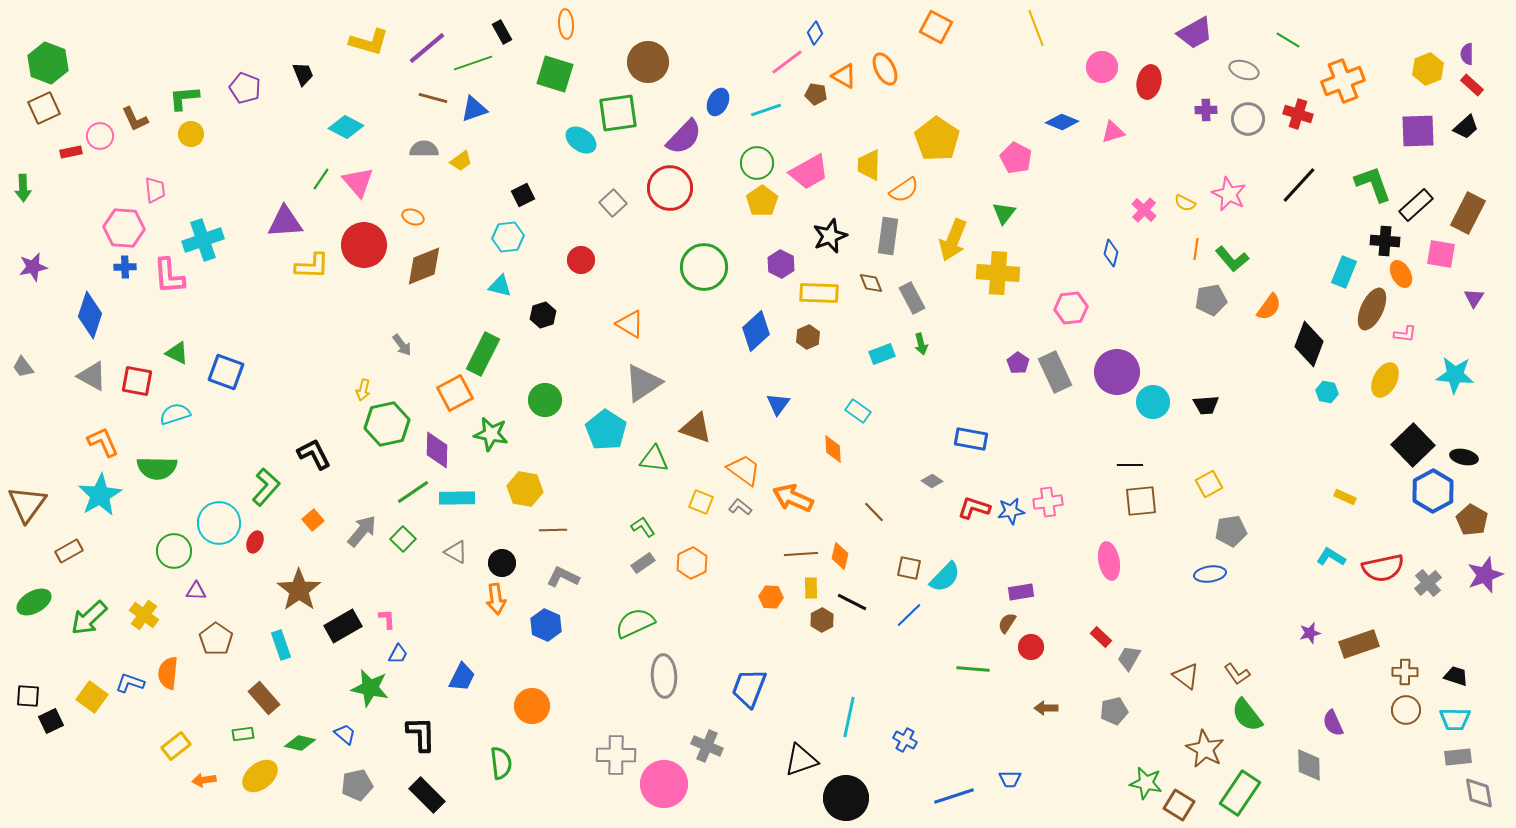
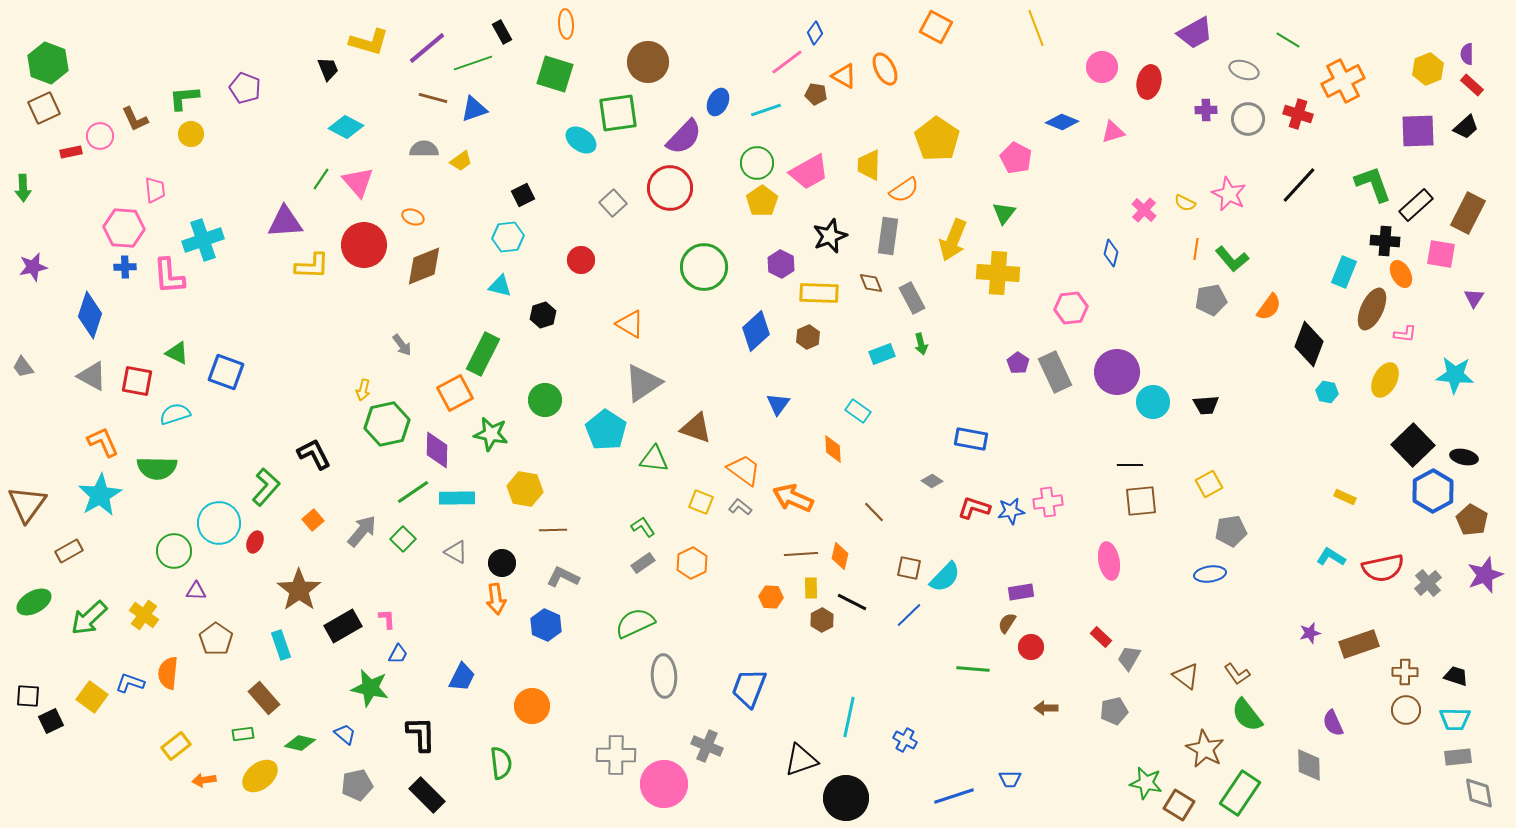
black trapezoid at (303, 74): moved 25 px right, 5 px up
orange cross at (1343, 81): rotated 6 degrees counterclockwise
